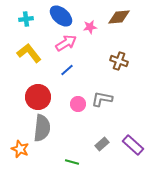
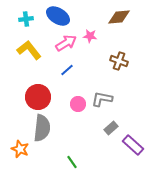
blue ellipse: moved 3 px left; rotated 10 degrees counterclockwise
pink star: moved 9 px down; rotated 16 degrees clockwise
yellow L-shape: moved 3 px up
gray rectangle: moved 9 px right, 16 px up
green line: rotated 40 degrees clockwise
